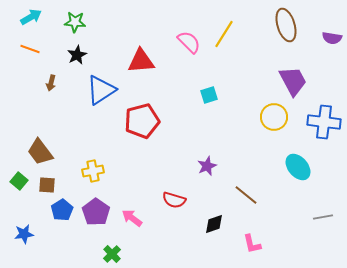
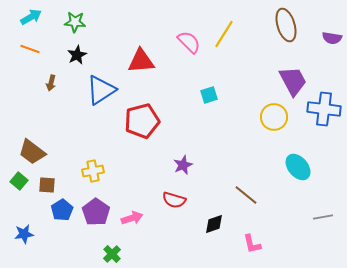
blue cross: moved 13 px up
brown trapezoid: moved 8 px left; rotated 16 degrees counterclockwise
purple star: moved 24 px left, 1 px up
pink arrow: rotated 125 degrees clockwise
